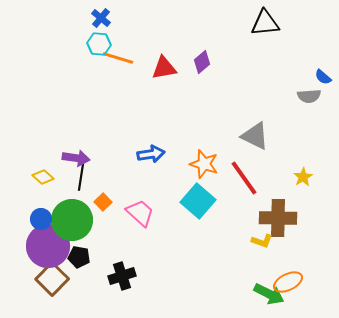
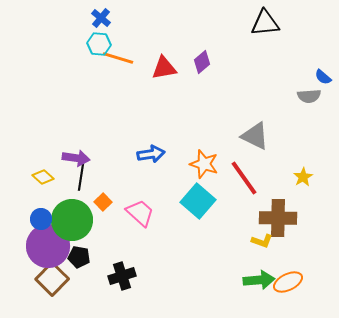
green arrow: moved 10 px left, 14 px up; rotated 32 degrees counterclockwise
